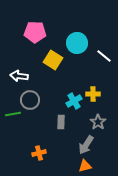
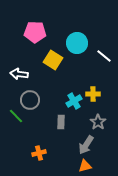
white arrow: moved 2 px up
green line: moved 3 px right, 2 px down; rotated 56 degrees clockwise
